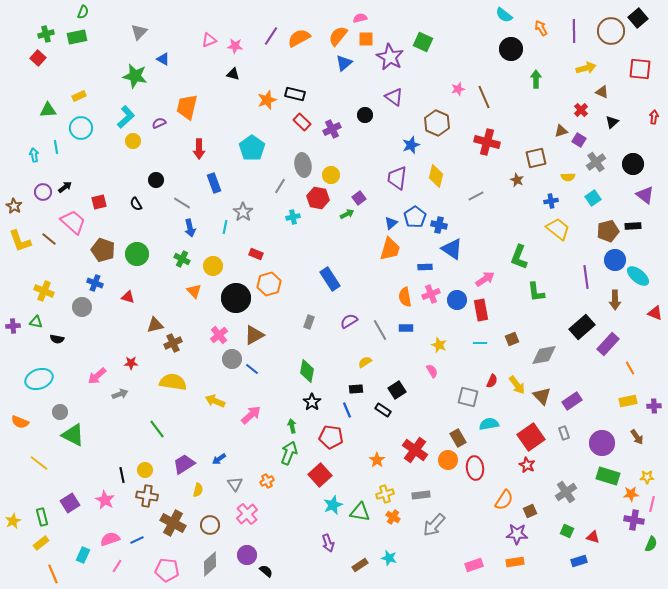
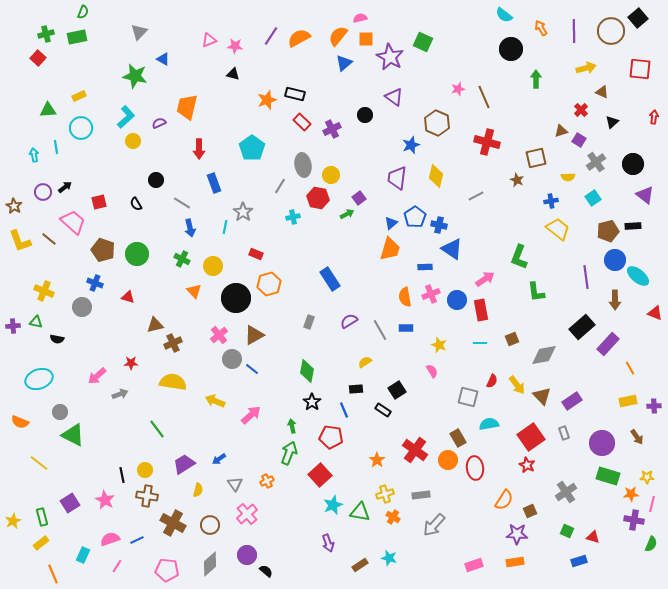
blue line at (347, 410): moved 3 px left
